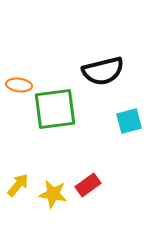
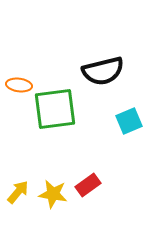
cyan square: rotated 8 degrees counterclockwise
yellow arrow: moved 7 px down
